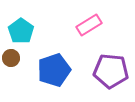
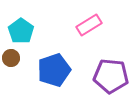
purple pentagon: moved 5 px down
